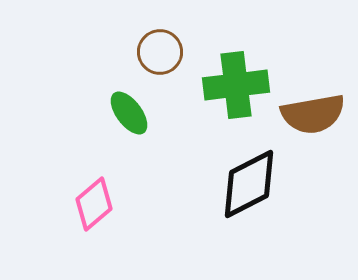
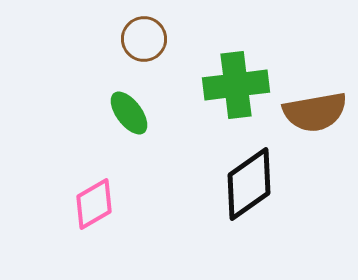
brown circle: moved 16 px left, 13 px up
brown semicircle: moved 2 px right, 2 px up
black diamond: rotated 8 degrees counterclockwise
pink diamond: rotated 10 degrees clockwise
